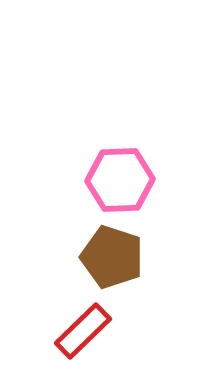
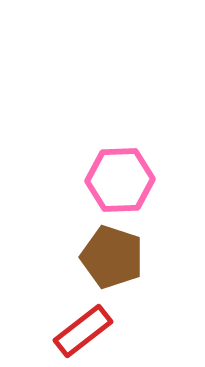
red rectangle: rotated 6 degrees clockwise
